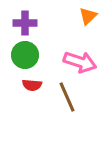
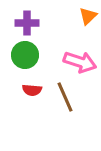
purple cross: moved 2 px right
red semicircle: moved 5 px down
brown line: moved 2 px left
